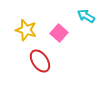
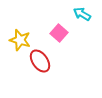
cyan arrow: moved 4 px left, 2 px up
yellow star: moved 6 px left, 10 px down
